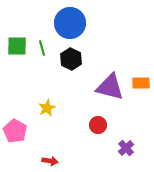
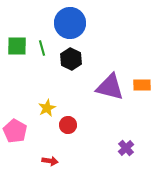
orange rectangle: moved 1 px right, 2 px down
red circle: moved 30 px left
